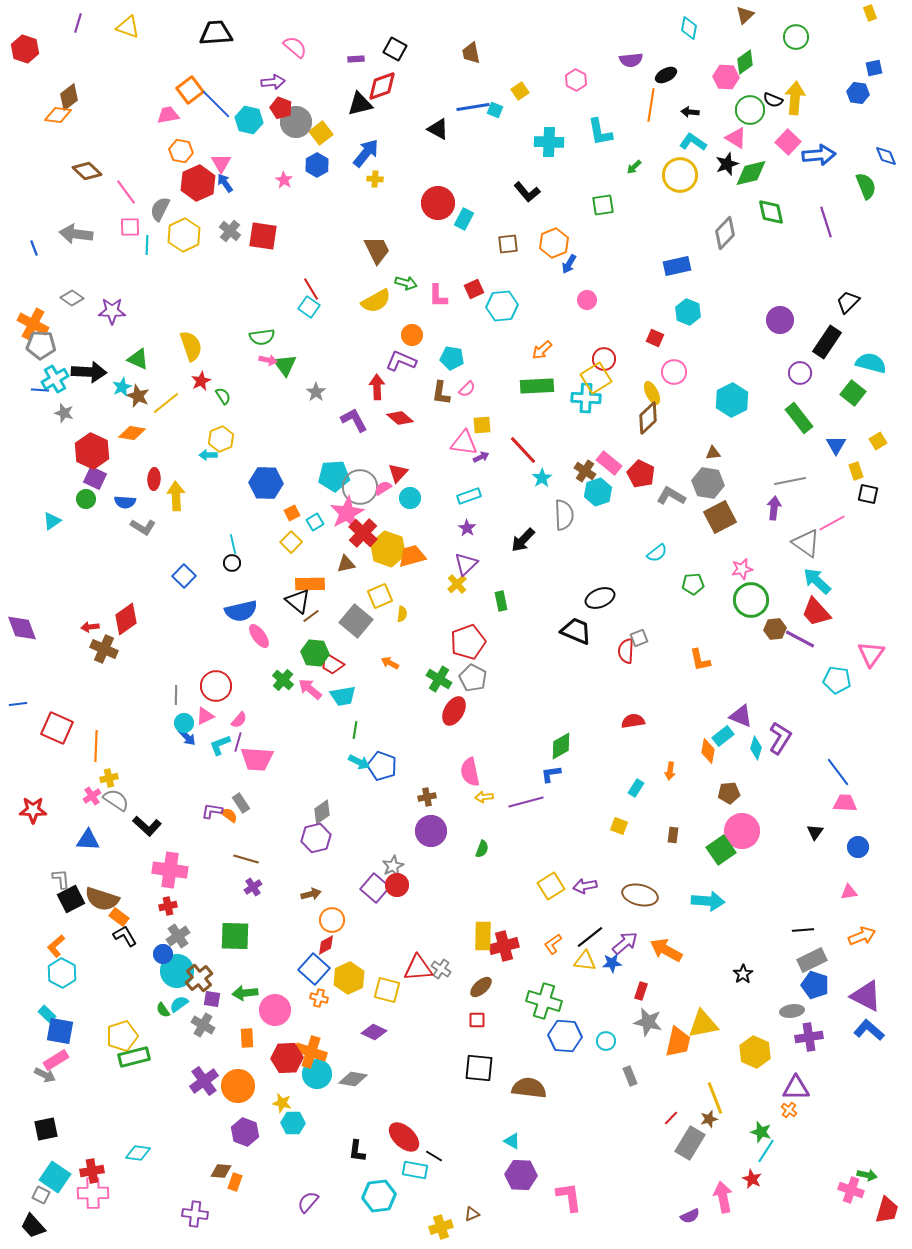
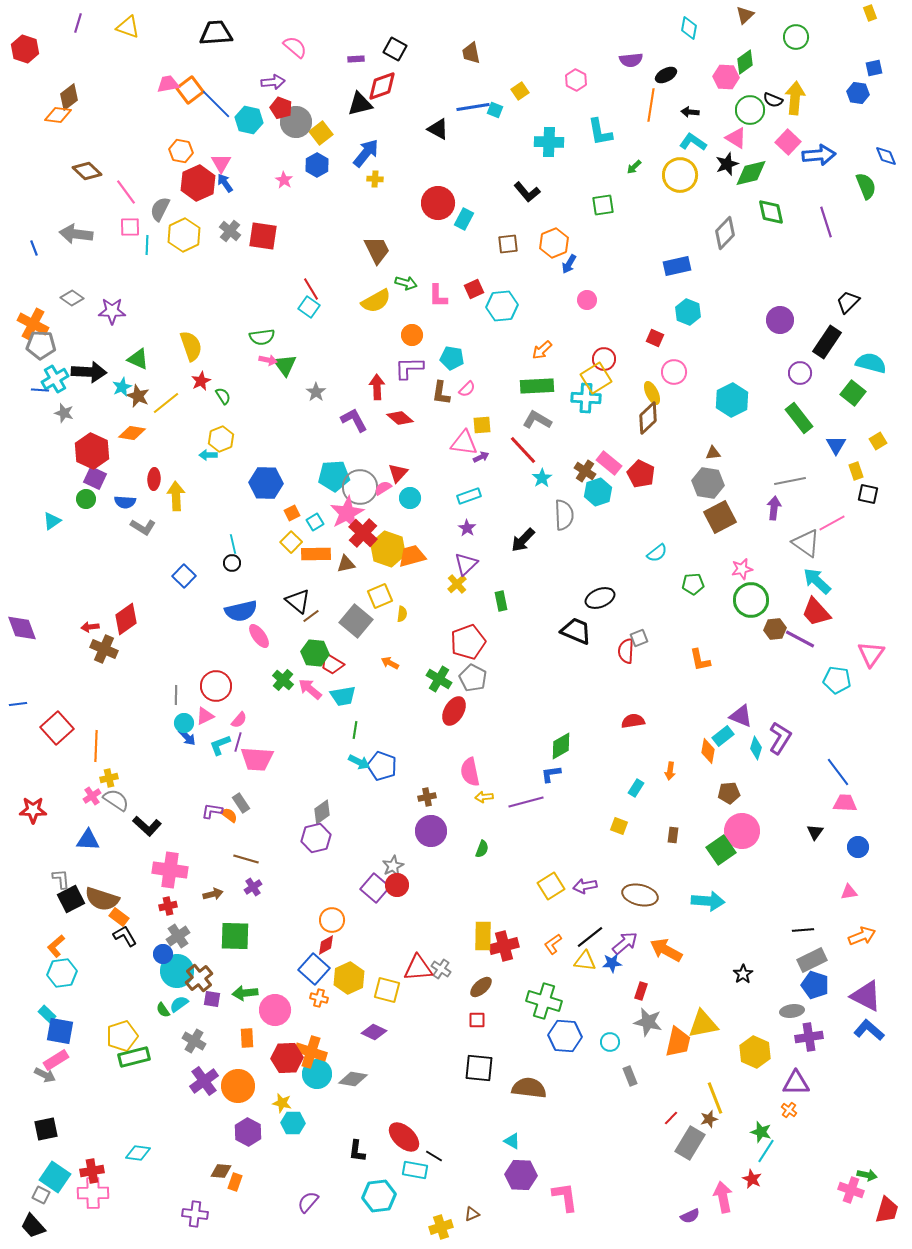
pink trapezoid at (168, 115): moved 31 px up
purple L-shape at (401, 361): moved 8 px right, 7 px down; rotated 24 degrees counterclockwise
gray L-shape at (671, 496): moved 134 px left, 76 px up
orange rectangle at (310, 584): moved 6 px right, 30 px up
red square at (57, 728): rotated 24 degrees clockwise
brown arrow at (311, 894): moved 98 px left
cyan hexagon at (62, 973): rotated 24 degrees clockwise
gray cross at (203, 1025): moved 9 px left, 16 px down
cyan circle at (606, 1041): moved 4 px right, 1 px down
purple triangle at (796, 1088): moved 5 px up
purple hexagon at (245, 1132): moved 3 px right; rotated 8 degrees clockwise
pink L-shape at (569, 1197): moved 4 px left
